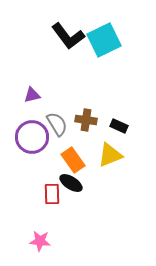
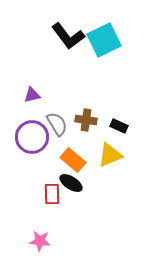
orange rectangle: rotated 15 degrees counterclockwise
